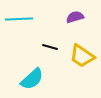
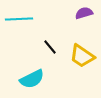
purple semicircle: moved 9 px right, 4 px up
black line: rotated 35 degrees clockwise
cyan semicircle: rotated 15 degrees clockwise
